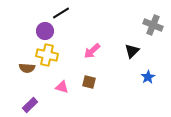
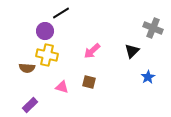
gray cross: moved 3 px down
